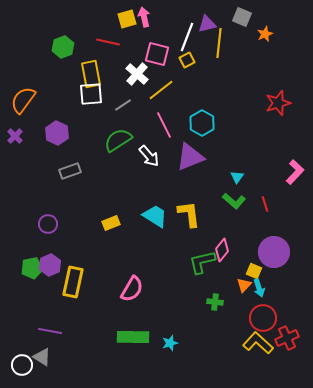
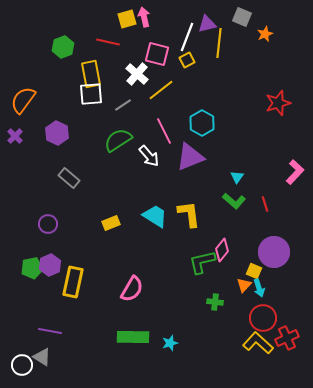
pink line at (164, 125): moved 6 px down
gray rectangle at (70, 171): moved 1 px left, 7 px down; rotated 60 degrees clockwise
